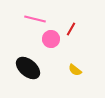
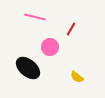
pink line: moved 2 px up
pink circle: moved 1 px left, 8 px down
yellow semicircle: moved 2 px right, 7 px down
